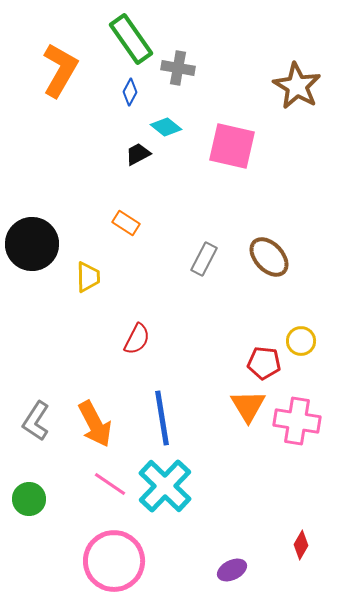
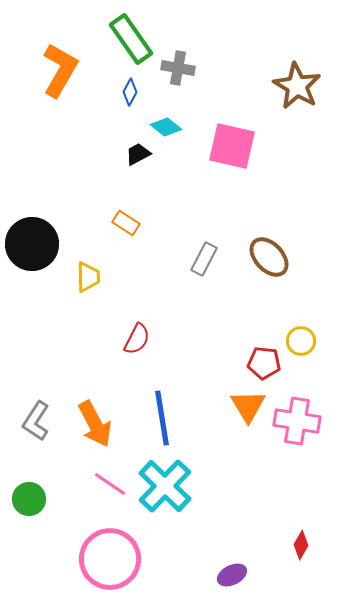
pink circle: moved 4 px left, 2 px up
purple ellipse: moved 5 px down
